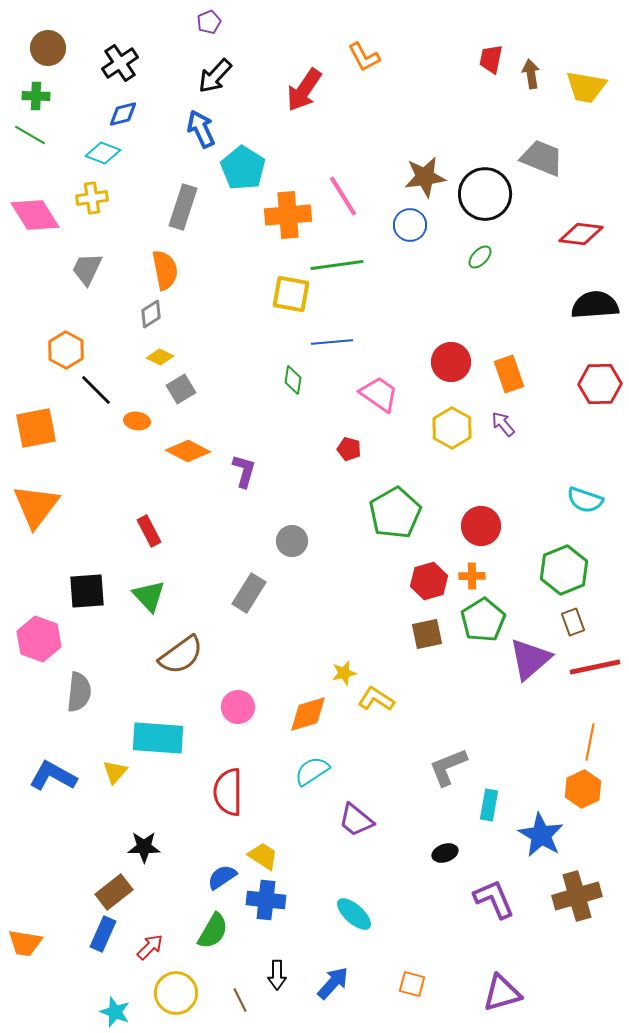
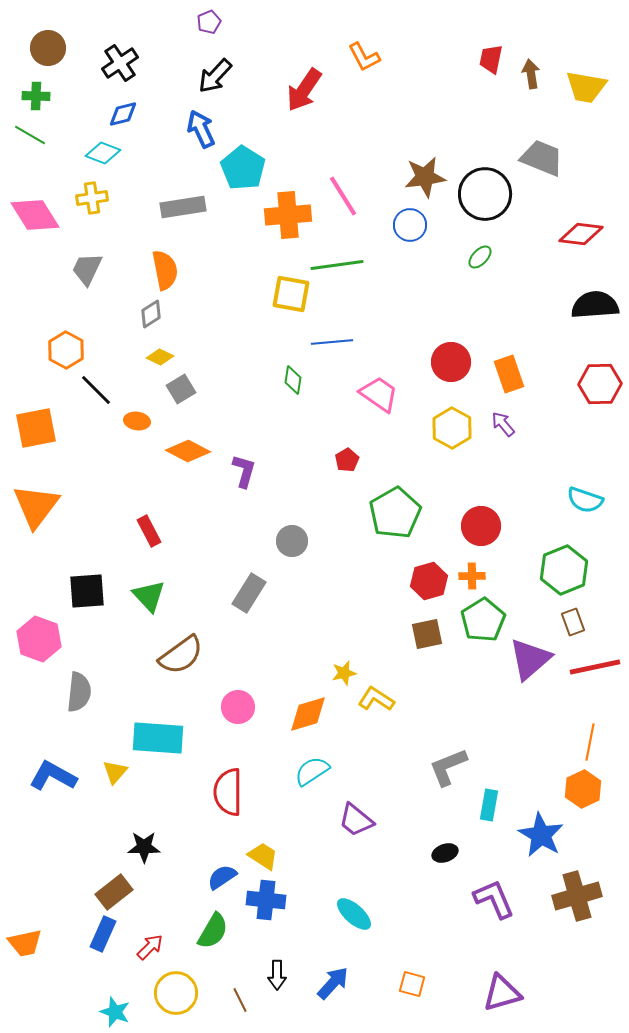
gray rectangle at (183, 207): rotated 63 degrees clockwise
red pentagon at (349, 449): moved 2 px left, 11 px down; rotated 25 degrees clockwise
orange trapezoid at (25, 943): rotated 21 degrees counterclockwise
